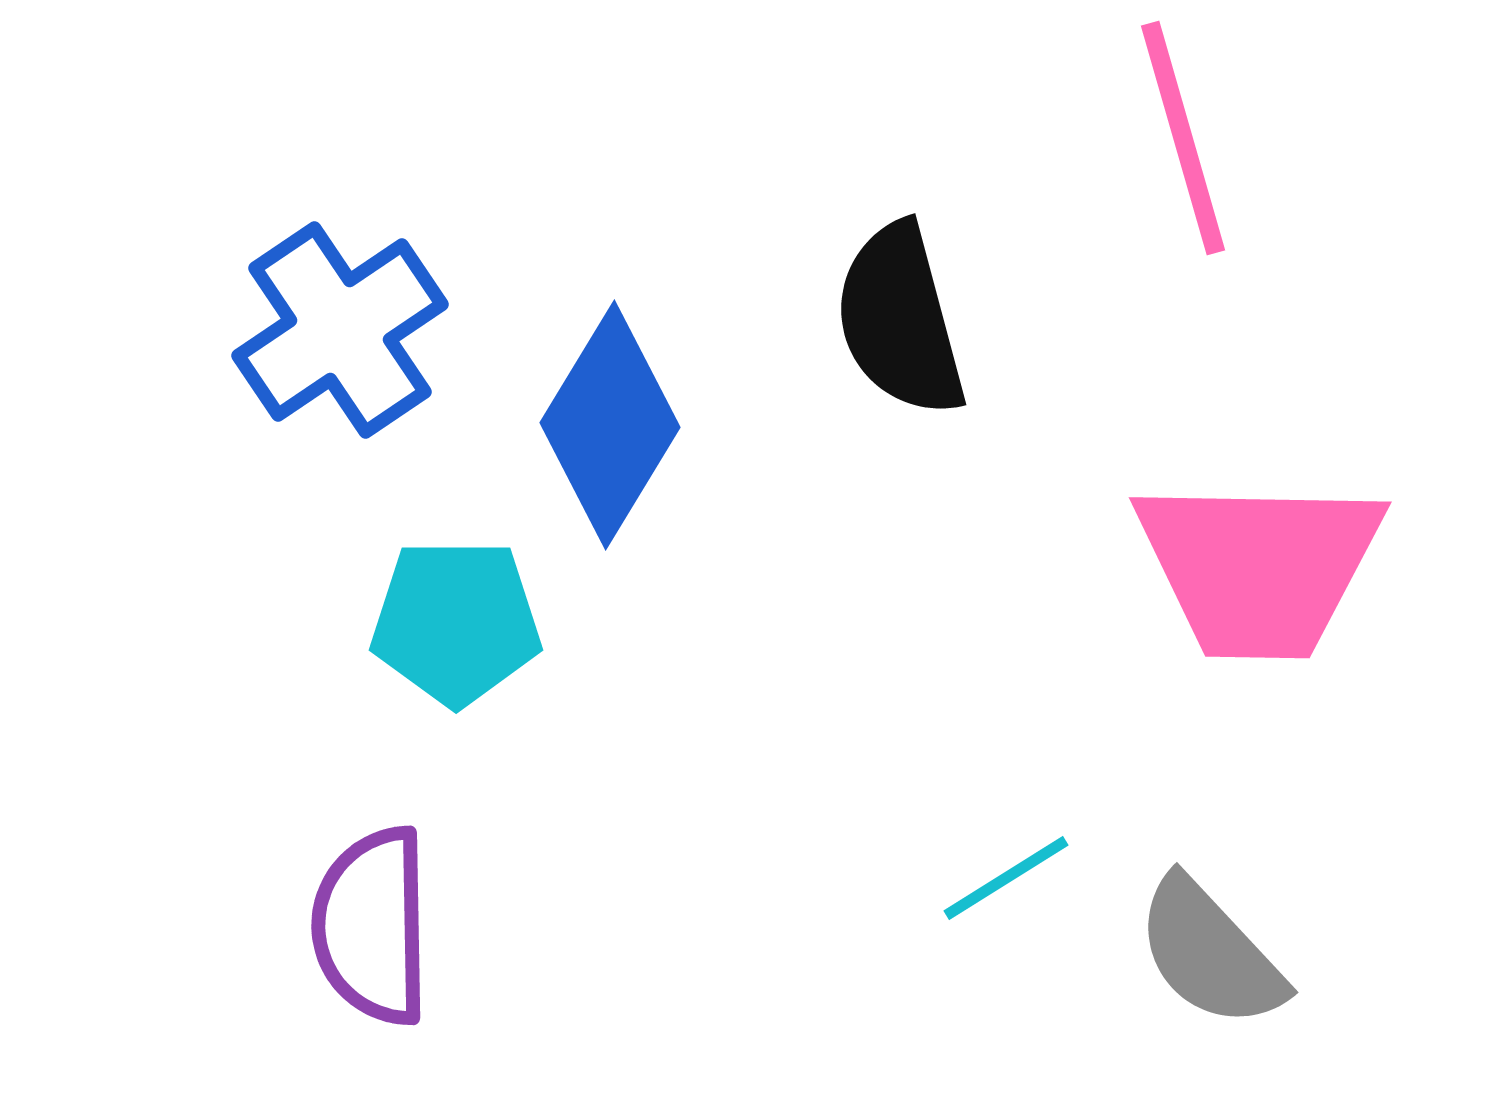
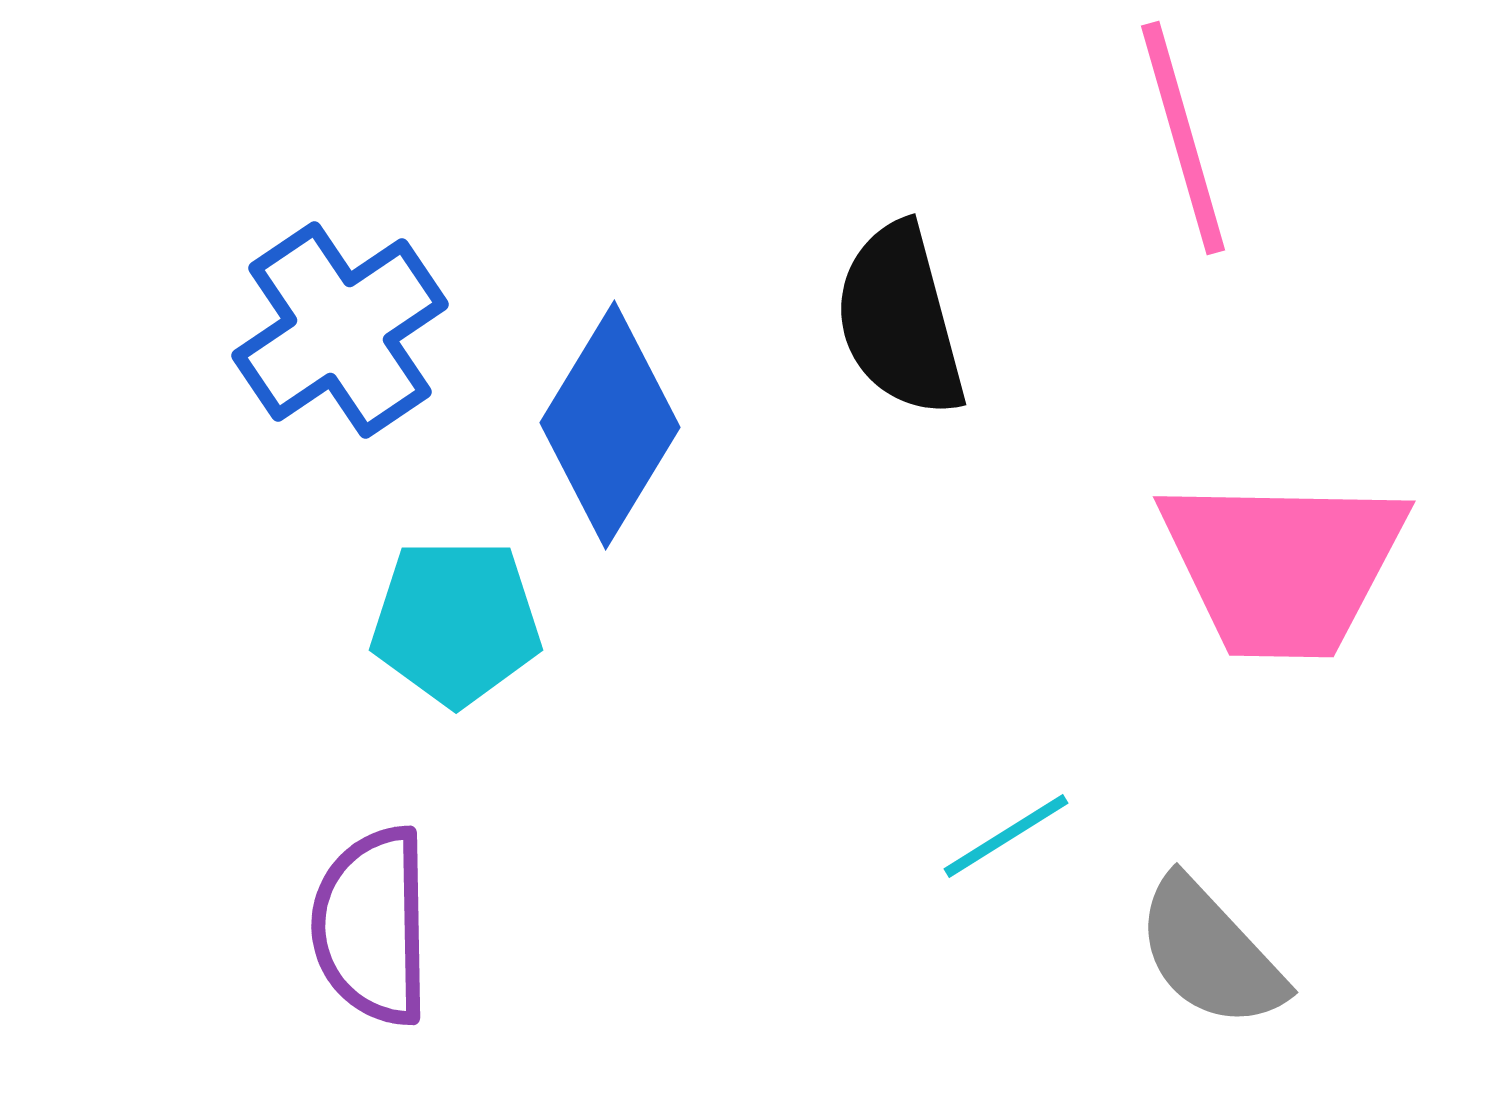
pink trapezoid: moved 24 px right, 1 px up
cyan line: moved 42 px up
